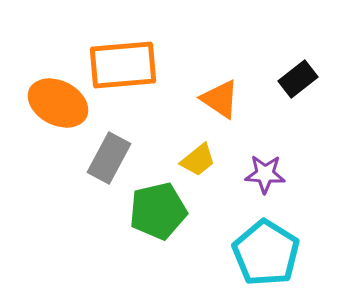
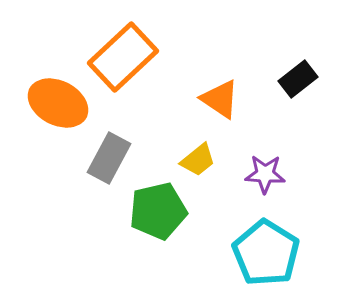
orange rectangle: moved 8 px up; rotated 38 degrees counterclockwise
